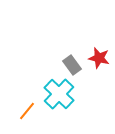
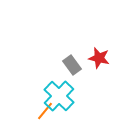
cyan cross: moved 2 px down
orange line: moved 18 px right
